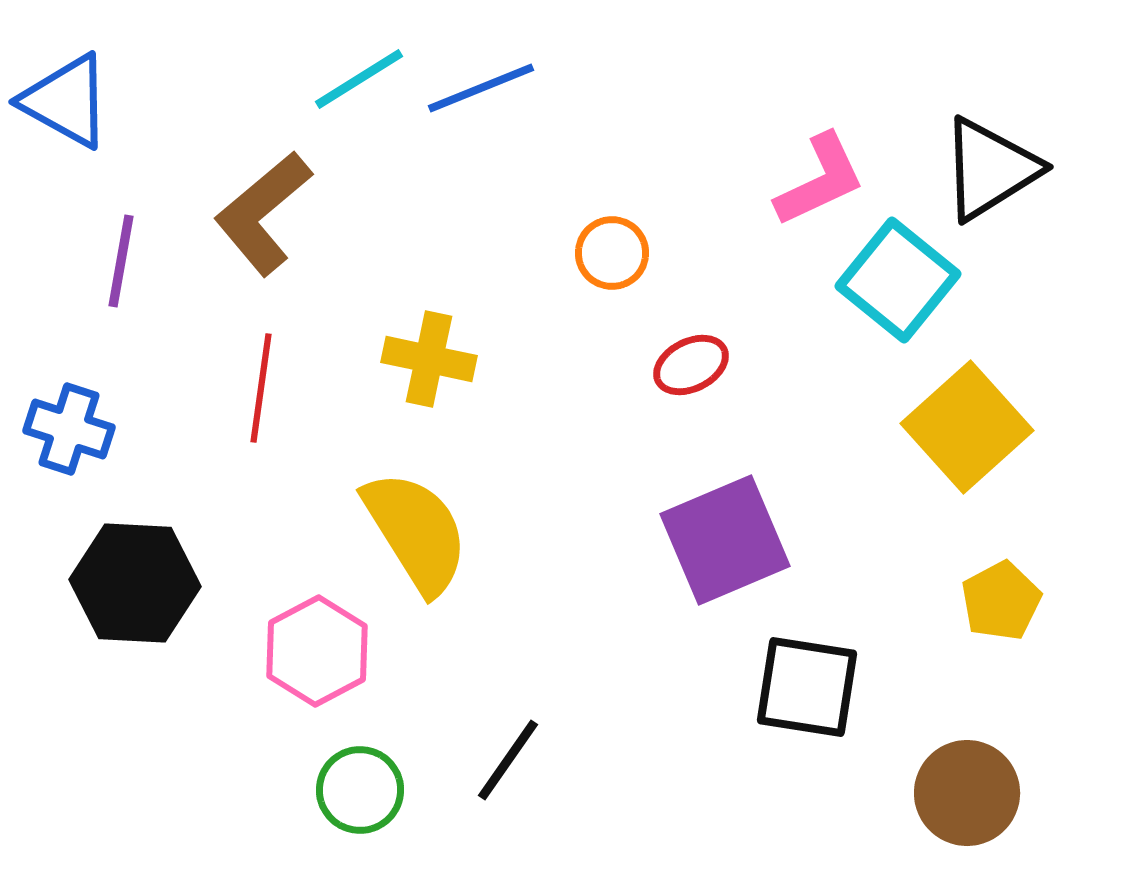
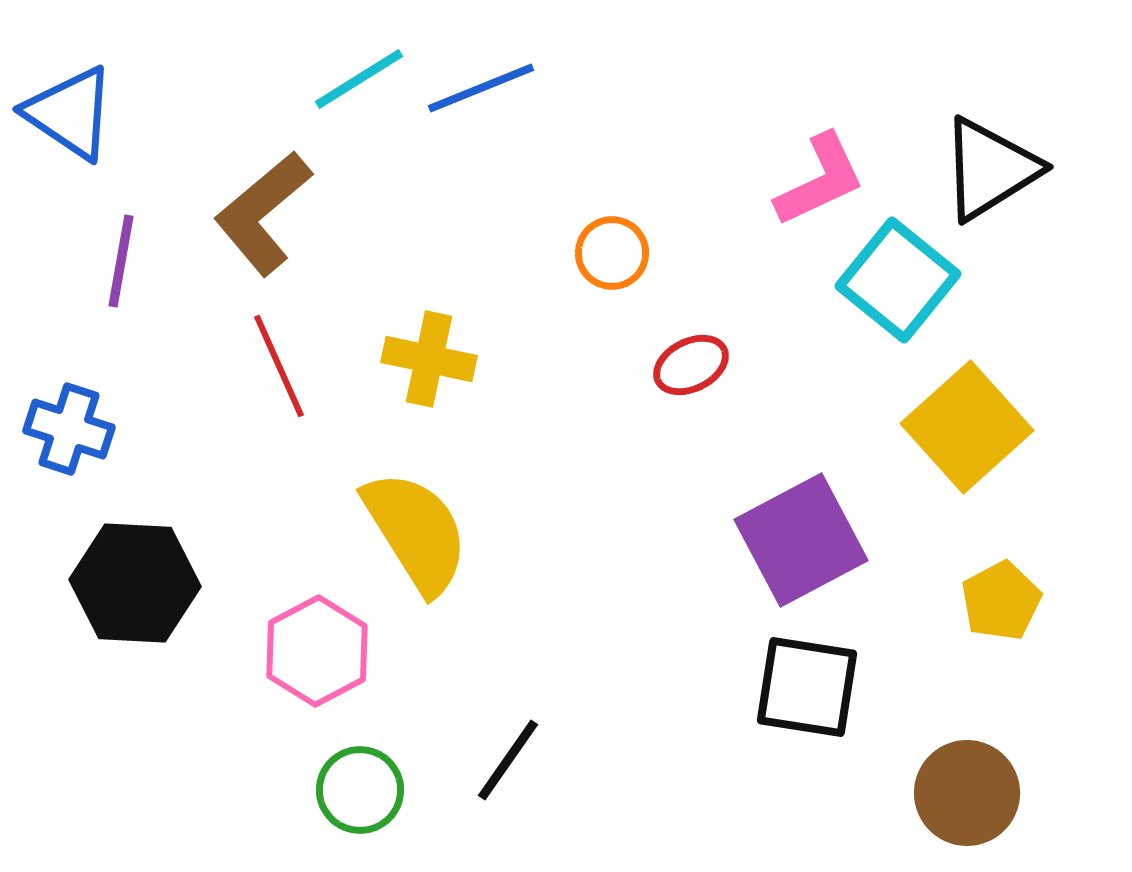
blue triangle: moved 4 px right, 12 px down; rotated 5 degrees clockwise
red line: moved 18 px right, 22 px up; rotated 32 degrees counterclockwise
purple square: moved 76 px right; rotated 5 degrees counterclockwise
